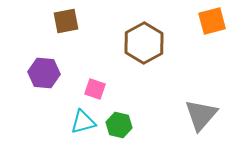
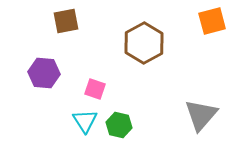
cyan triangle: moved 2 px right, 1 px up; rotated 48 degrees counterclockwise
